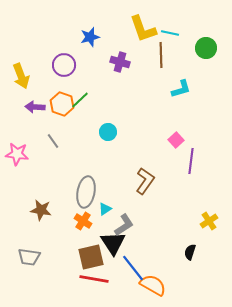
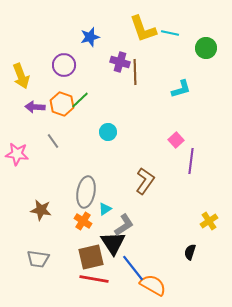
brown line: moved 26 px left, 17 px down
gray trapezoid: moved 9 px right, 2 px down
